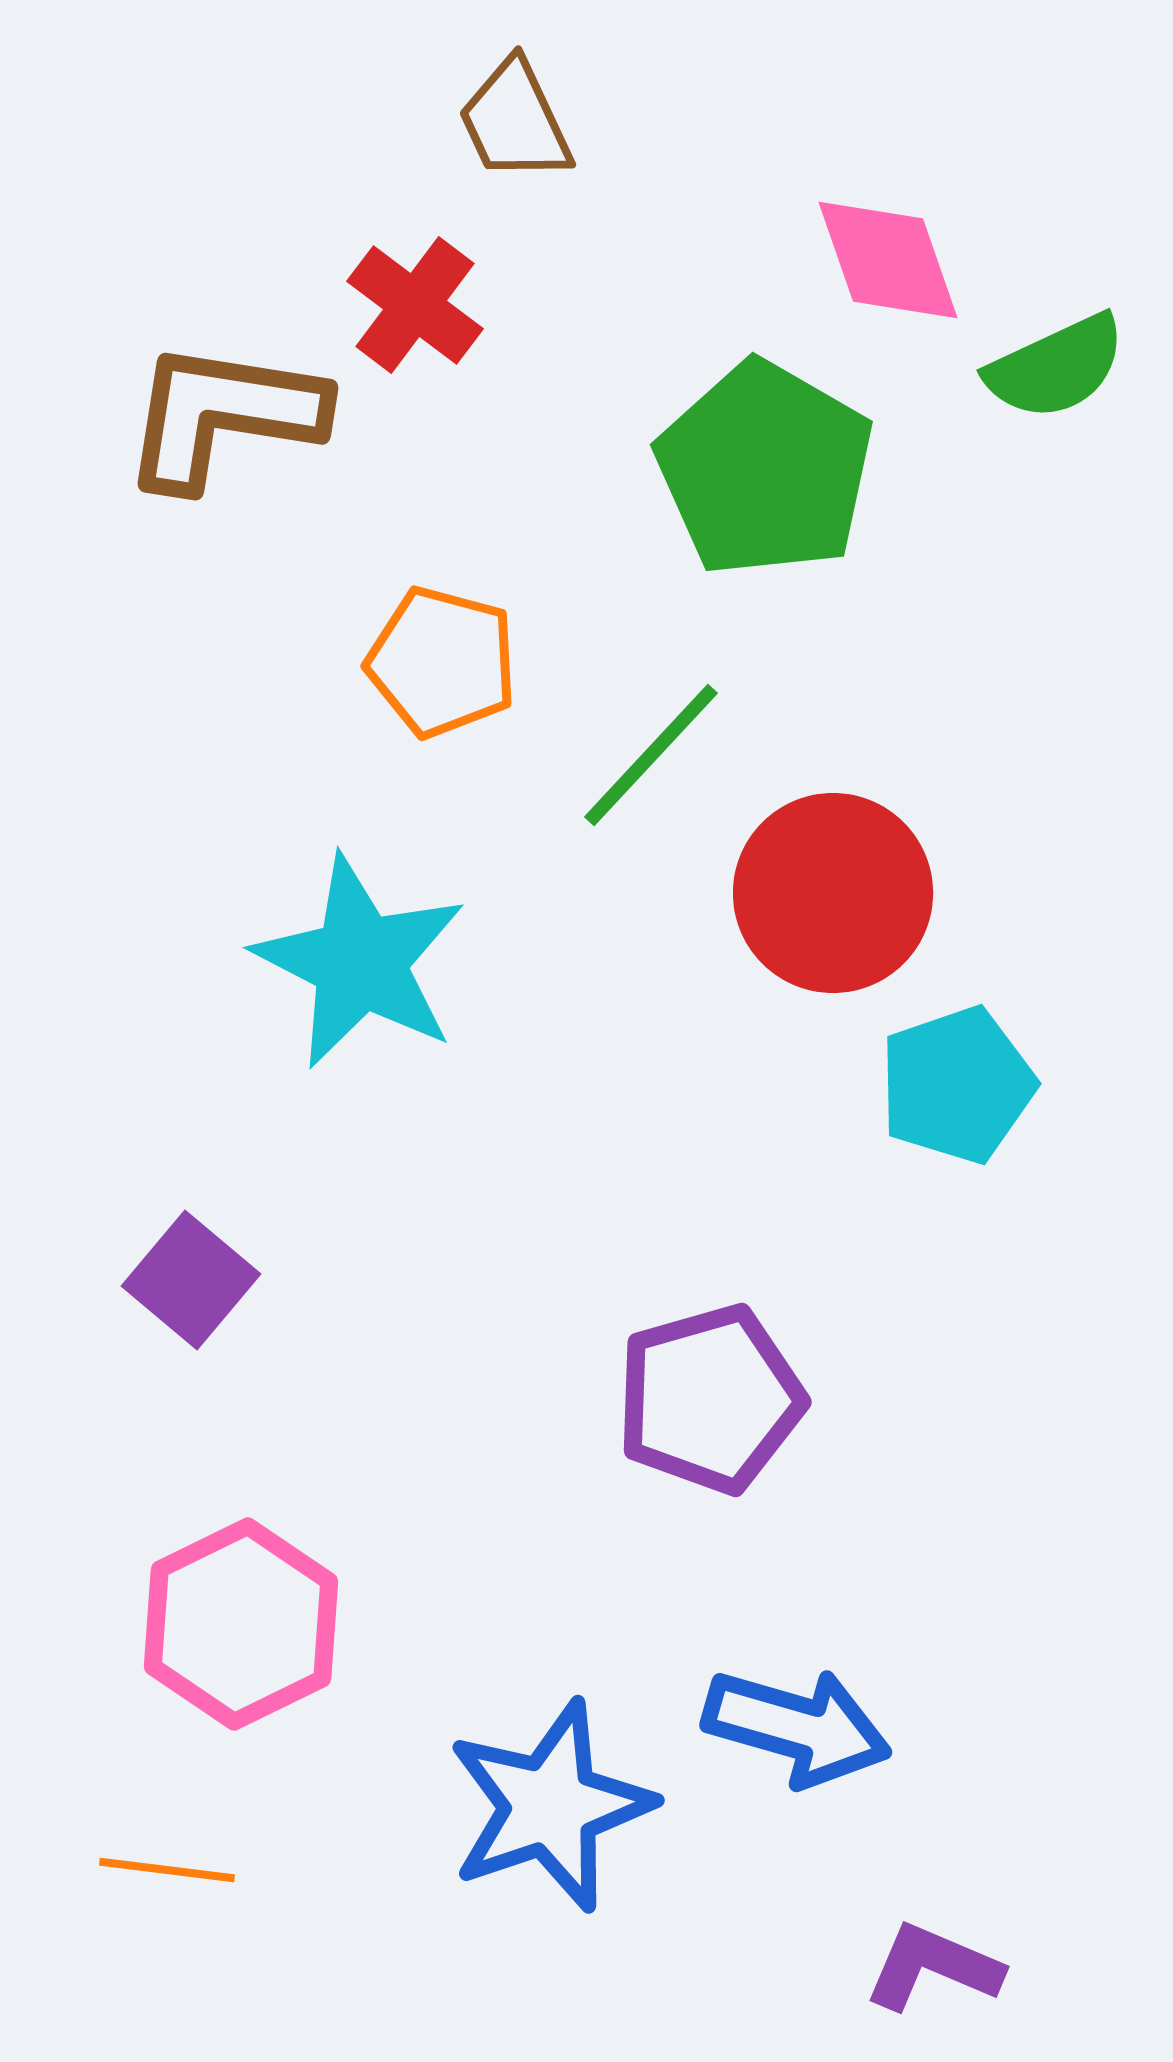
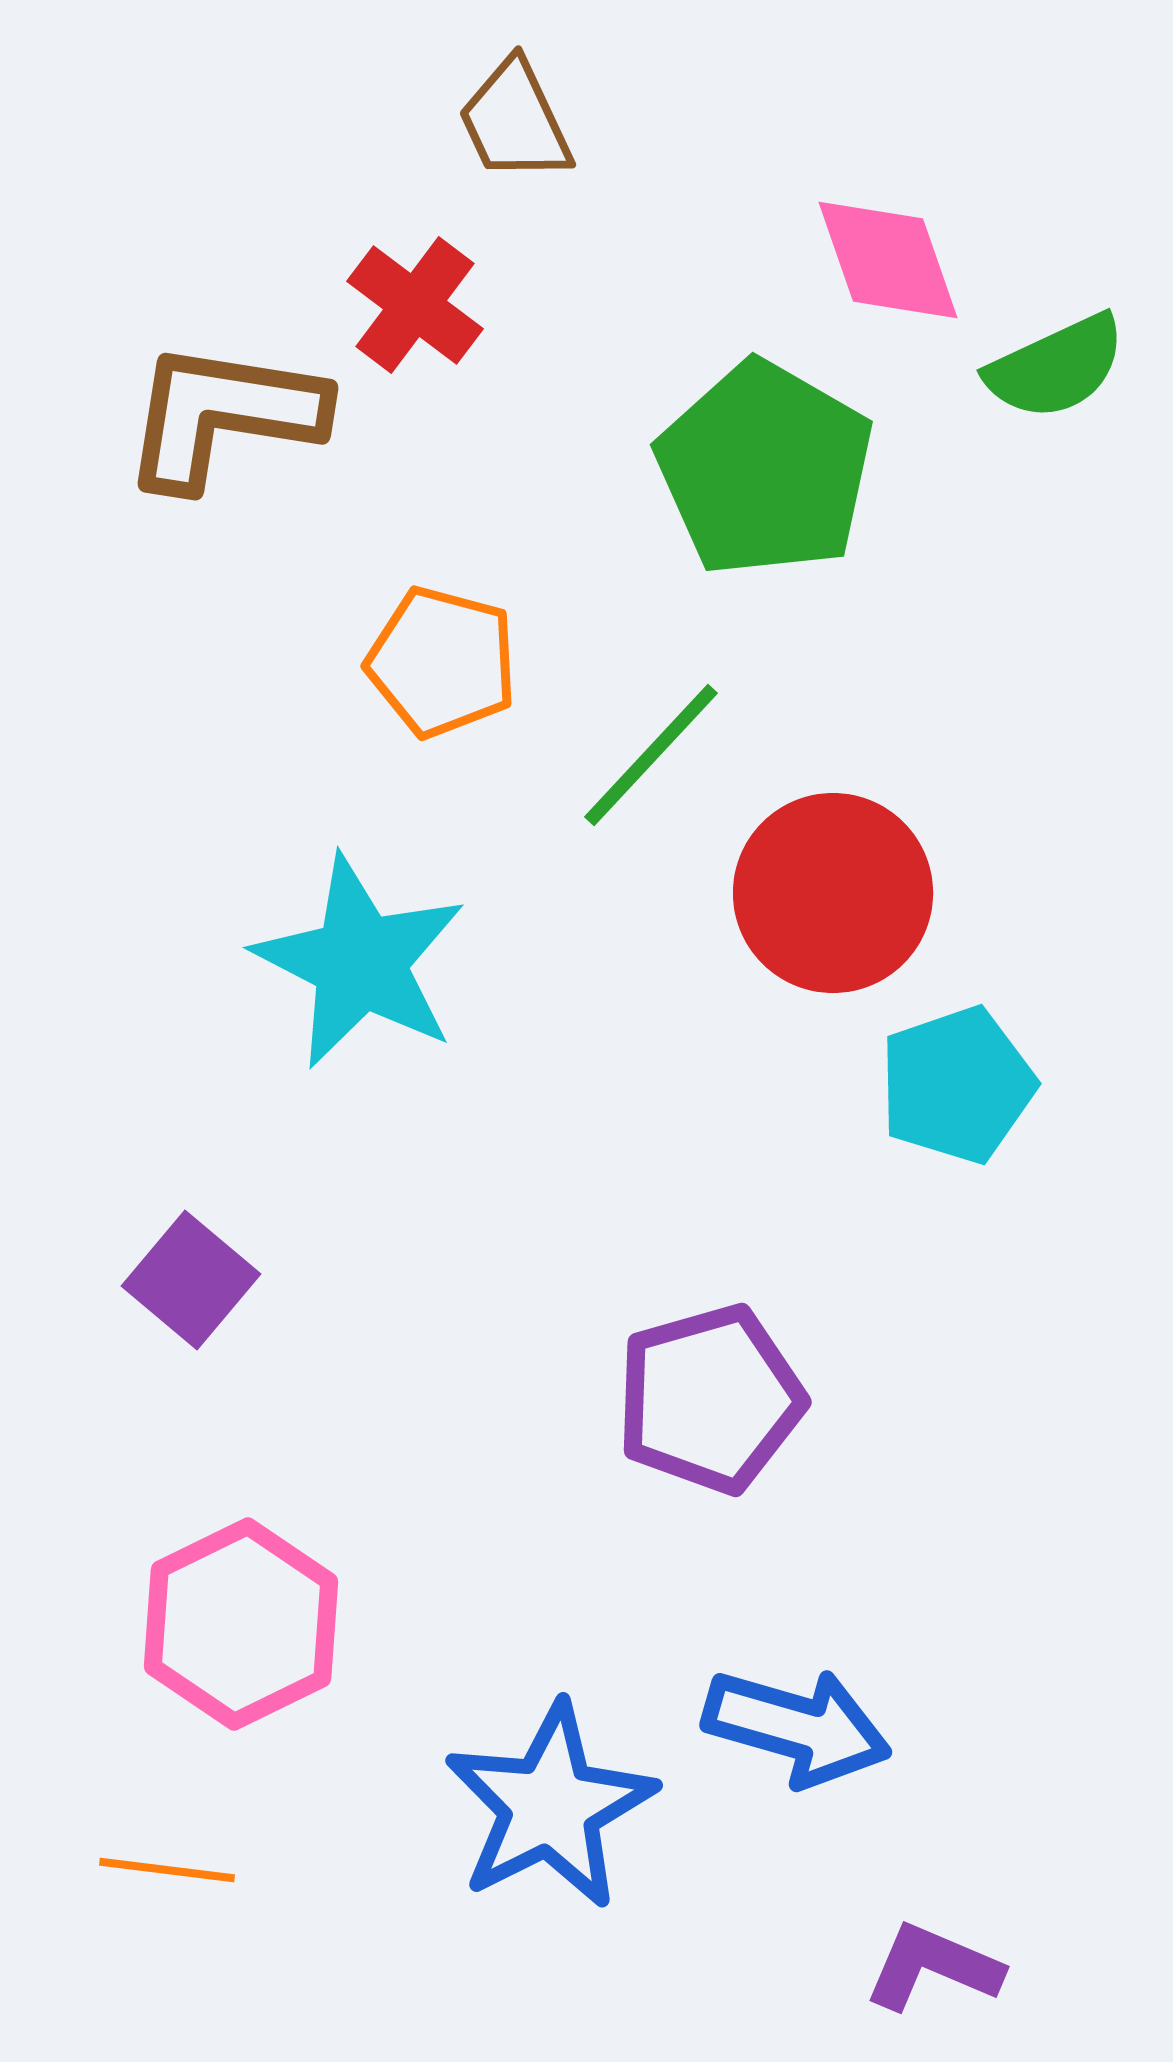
blue star: rotated 8 degrees counterclockwise
